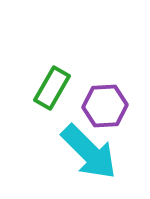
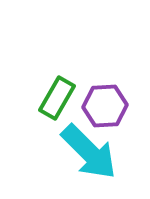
green rectangle: moved 5 px right, 10 px down
